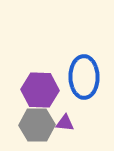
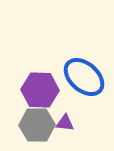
blue ellipse: rotated 48 degrees counterclockwise
